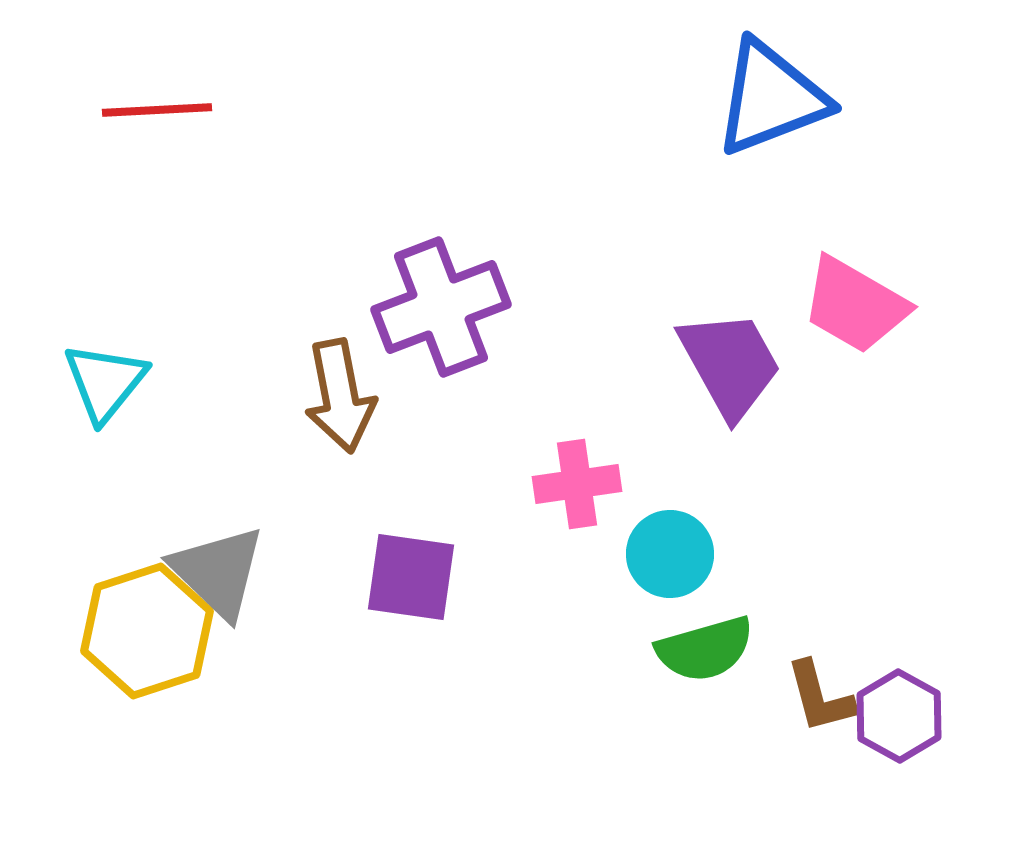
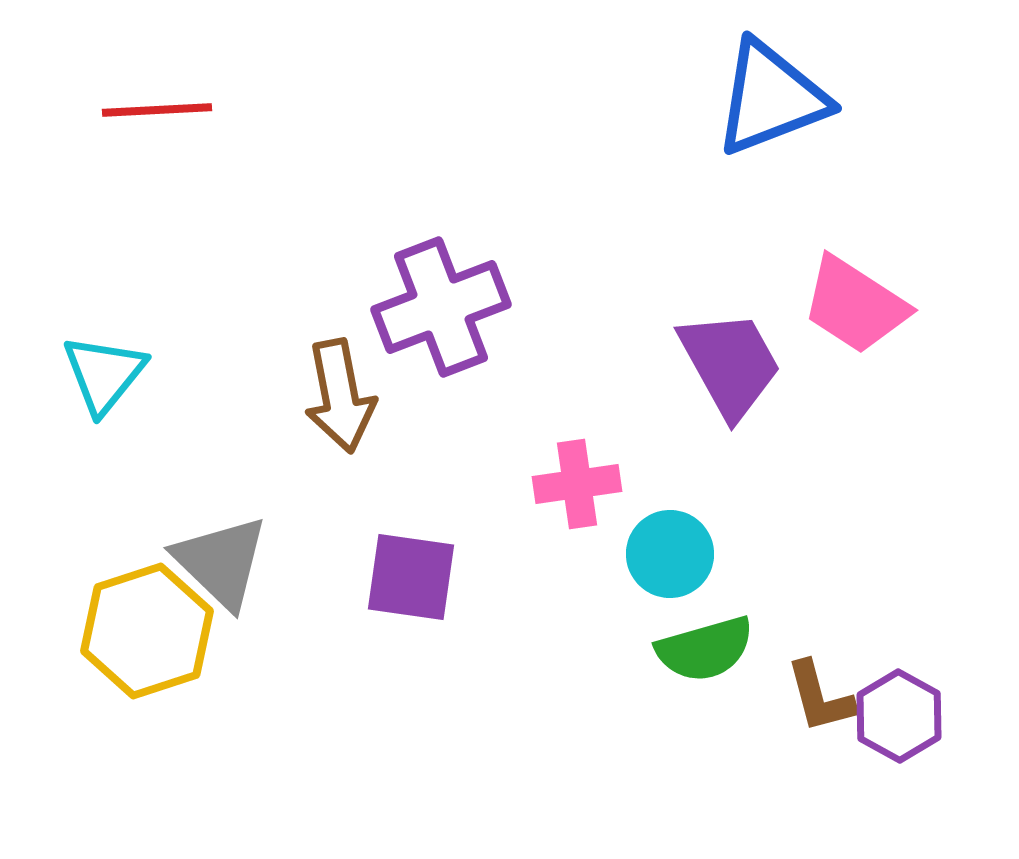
pink trapezoid: rotated 3 degrees clockwise
cyan triangle: moved 1 px left, 8 px up
gray triangle: moved 3 px right, 10 px up
